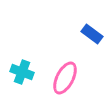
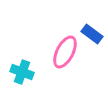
pink ellipse: moved 26 px up
